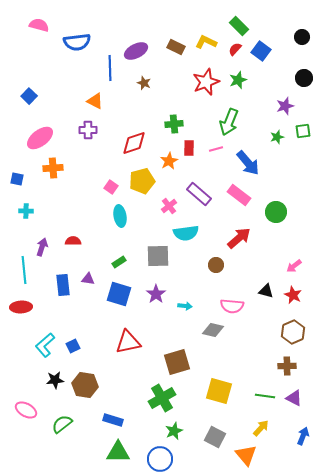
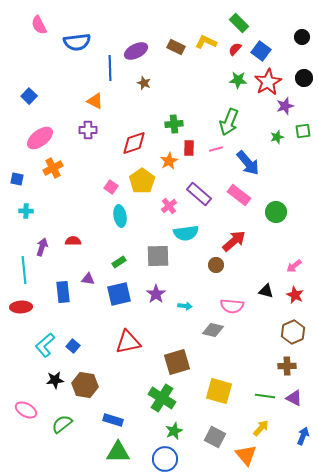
pink semicircle at (39, 25): rotated 132 degrees counterclockwise
green rectangle at (239, 26): moved 3 px up
green star at (238, 80): rotated 24 degrees clockwise
red star at (206, 82): moved 62 px right; rotated 8 degrees counterclockwise
orange cross at (53, 168): rotated 24 degrees counterclockwise
yellow pentagon at (142, 181): rotated 20 degrees counterclockwise
red arrow at (239, 238): moved 5 px left, 3 px down
blue rectangle at (63, 285): moved 7 px down
blue square at (119, 294): rotated 30 degrees counterclockwise
red star at (293, 295): moved 2 px right
blue square at (73, 346): rotated 24 degrees counterclockwise
green cross at (162, 398): rotated 28 degrees counterclockwise
blue circle at (160, 459): moved 5 px right
